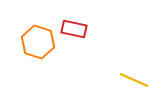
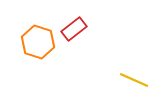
red rectangle: rotated 50 degrees counterclockwise
